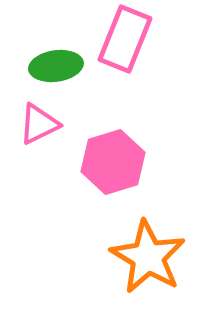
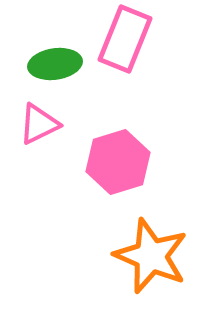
green ellipse: moved 1 px left, 2 px up
pink hexagon: moved 5 px right
orange star: moved 3 px right, 1 px up; rotated 8 degrees counterclockwise
